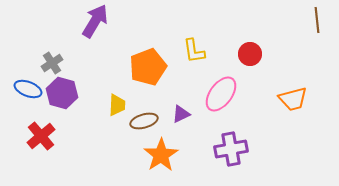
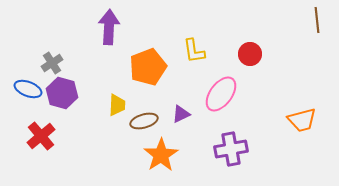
purple arrow: moved 14 px right, 6 px down; rotated 28 degrees counterclockwise
orange trapezoid: moved 9 px right, 21 px down
